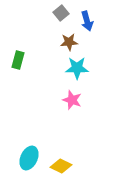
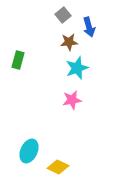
gray square: moved 2 px right, 2 px down
blue arrow: moved 2 px right, 6 px down
cyan star: rotated 20 degrees counterclockwise
pink star: rotated 30 degrees counterclockwise
cyan ellipse: moved 7 px up
yellow diamond: moved 3 px left, 1 px down
